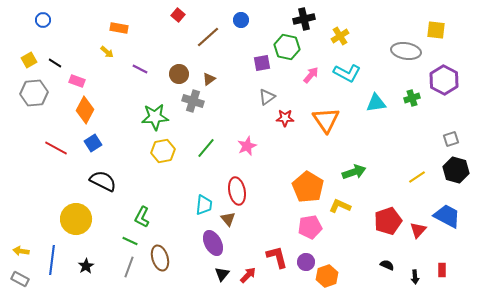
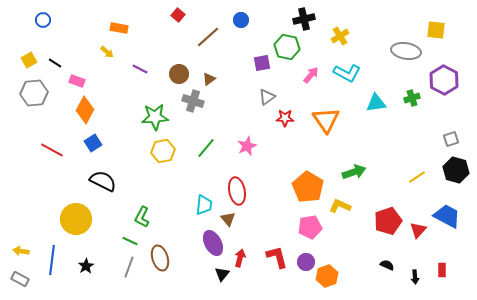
red line at (56, 148): moved 4 px left, 2 px down
red arrow at (248, 275): moved 8 px left, 17 px up; rotated 30 degrees counterclockwise
